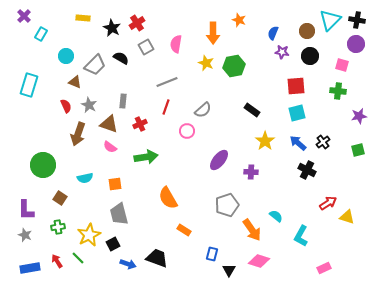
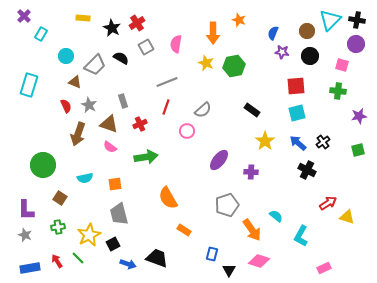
gray rectangle at (123, 101): rotated 24 degrees counterclockwise
